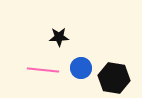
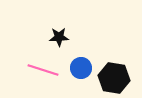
pink line: rotated 12 degrees clockwise
